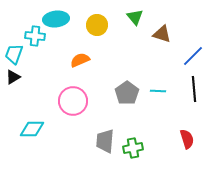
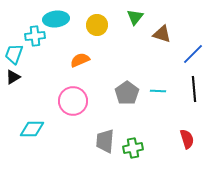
green triangle: rotated 18 degrees clockwise
cyan cross: rotated 12 degrees counterclockwise
blue line: moved 2 px up
